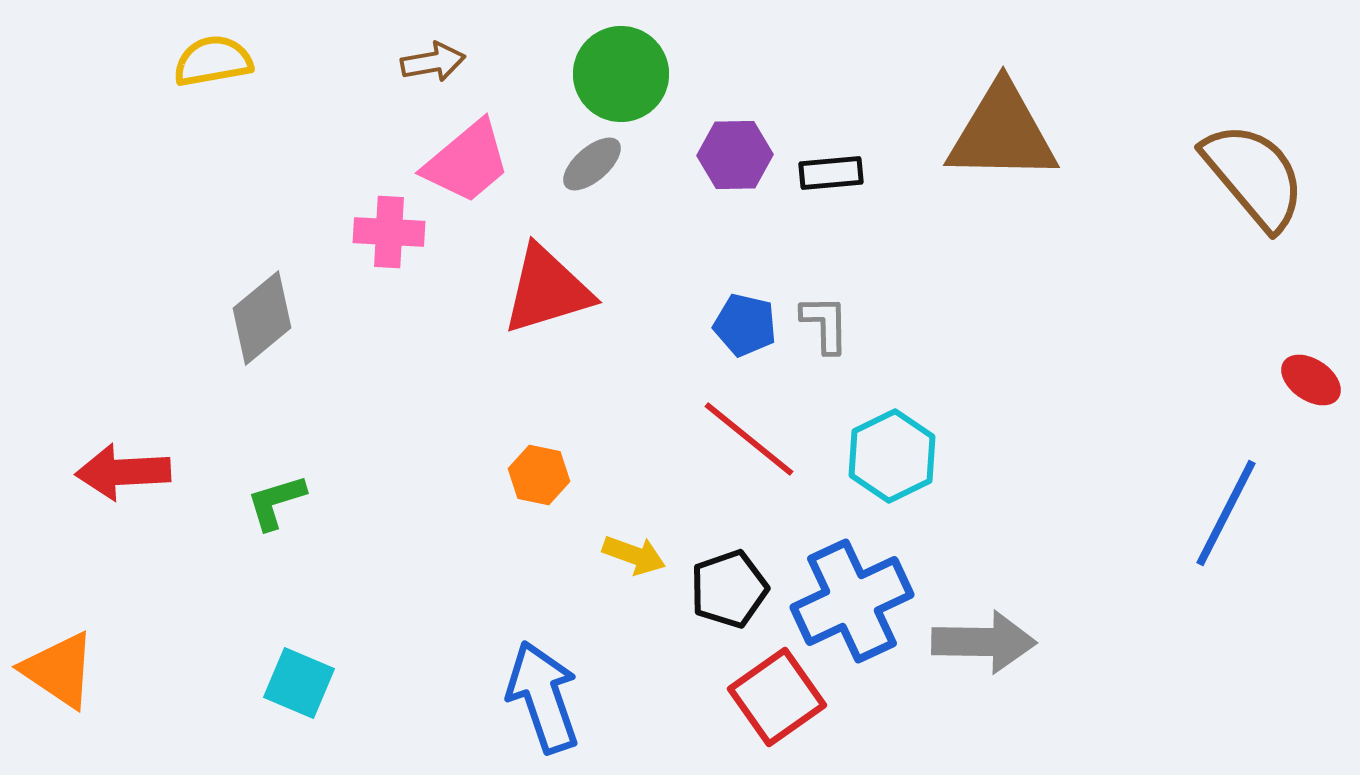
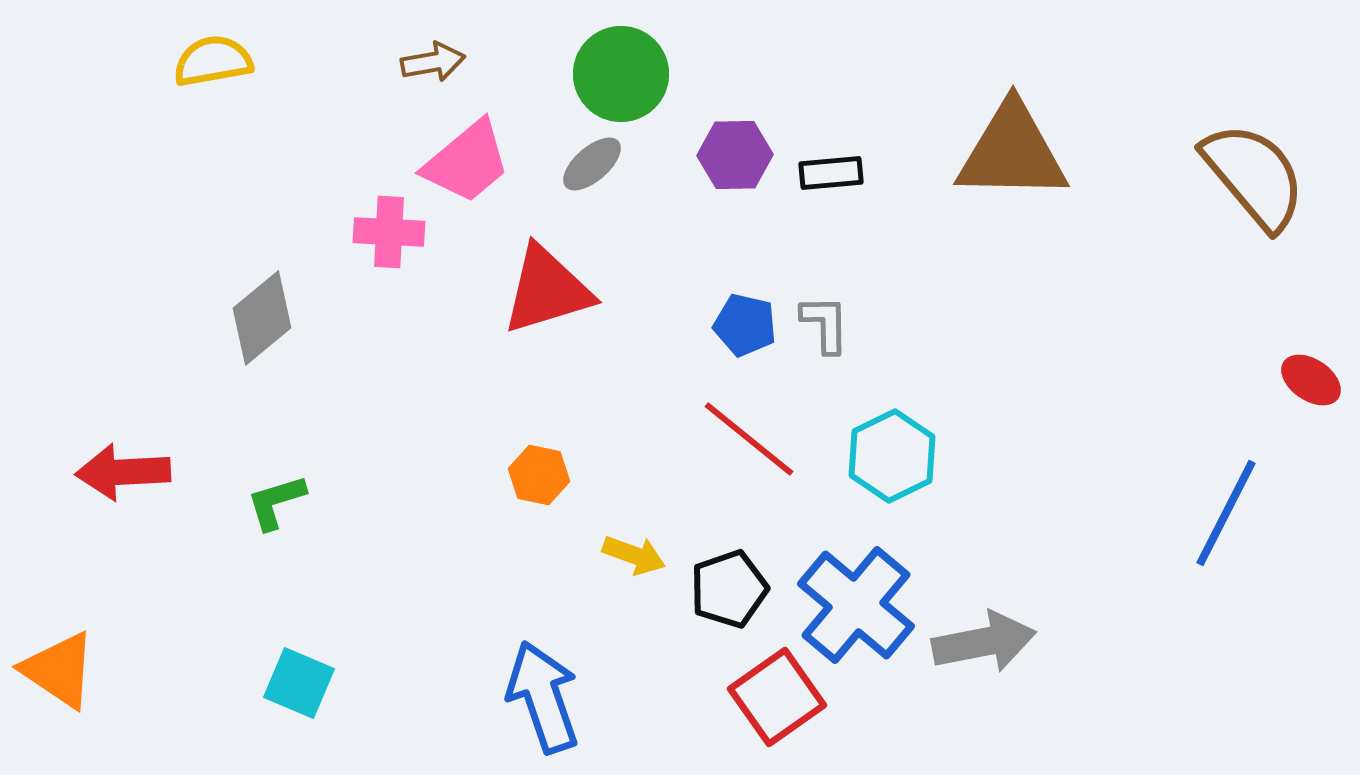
brown triangle: moved 10 px right, 19 px down
blue cross: moved 4 px right, 4 px down; rotated 25 degrees counterclockwise
gray arrow: rotated 12 degrees counterclockwise
